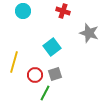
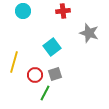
red cross: rotated 24 degrees counterclockwise
